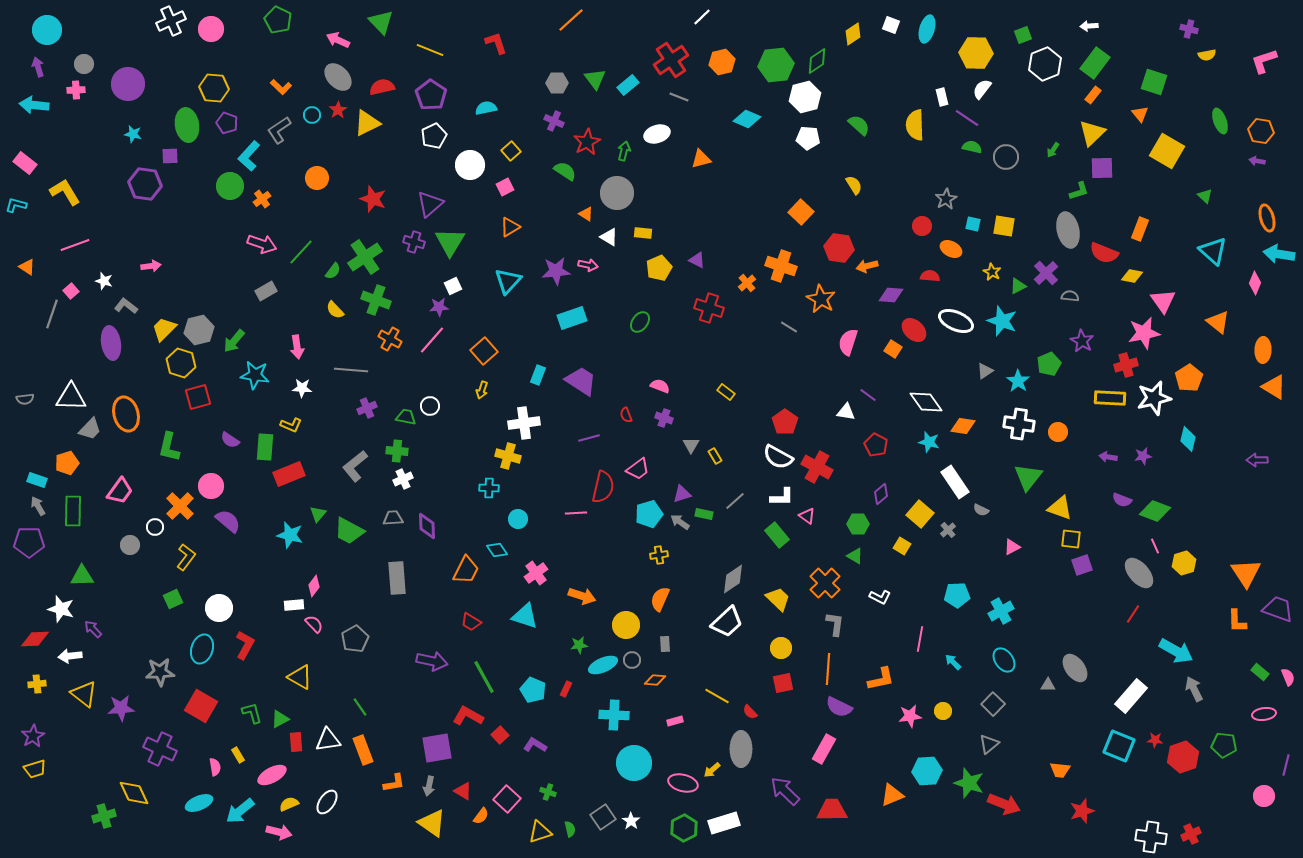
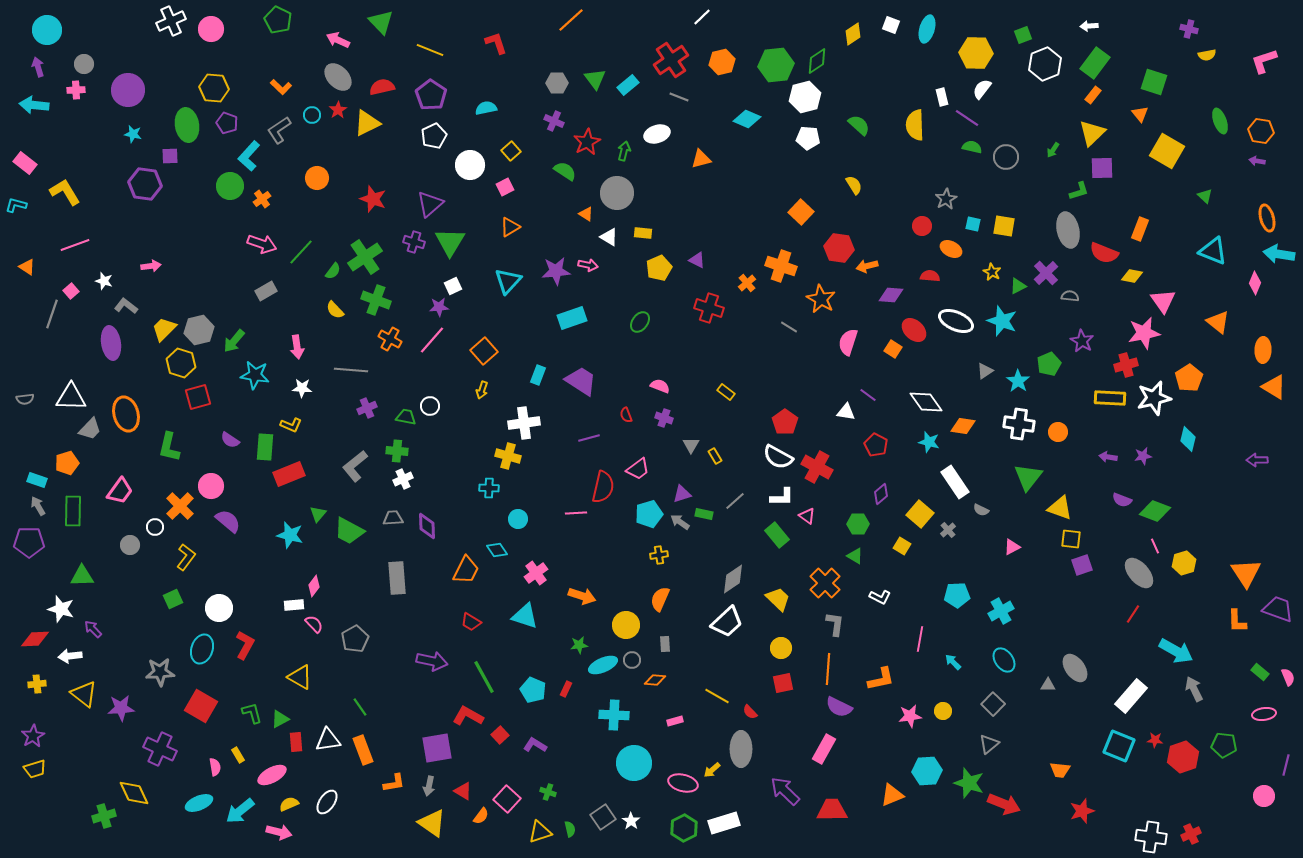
purple circle at (128, 84): moved 6 px down
cyan triangle at (1213, 251): rotated 20 degrees counterclockwise
